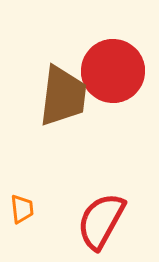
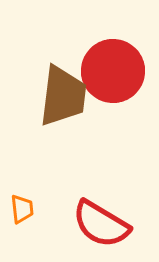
red semicircle: moved 3 px down; rotated 88 degrees counterclockwise
